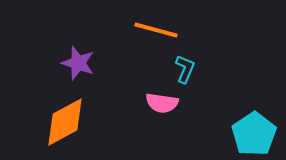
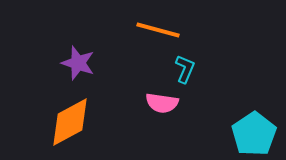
orange line: moved 2 px right
orange diamond: moved 5 px right
